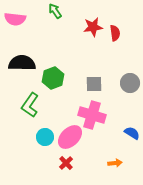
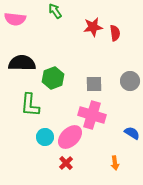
gray circle: moved 2 px up
green L-shape: rotated 30 degrees counterclockwise
orange arrow: rotated 88 degrees clockwise
